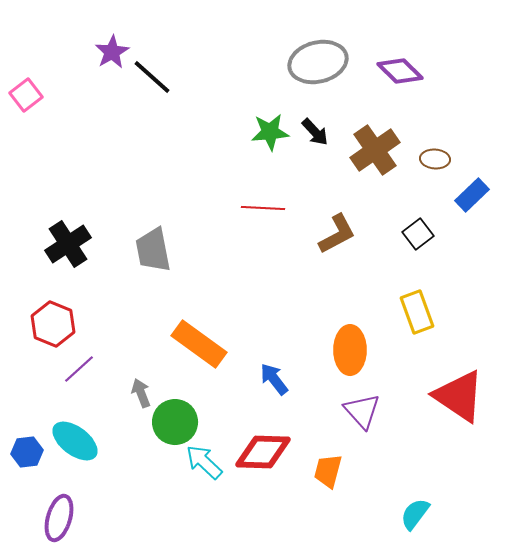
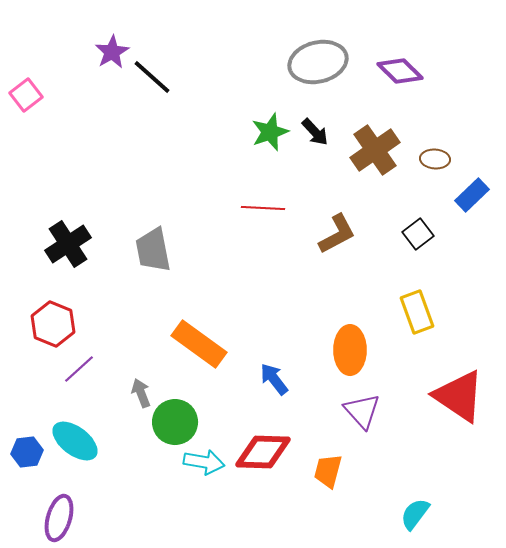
green star: rotated 15 degrees counterclockwise
cyan arrow: rotated 147 degrees clockwise
